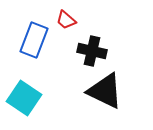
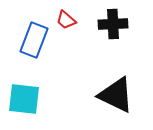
black cross: moved 21 px right, 27 px up; rotated 16 degrees counterclockwise
black triangle: moved 11 px right, 4 px down
cyan square: moved 1 px down; rotated 28 degrees counterclockwise
